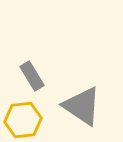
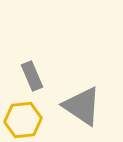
gray rectangle: rotated 8 degrees clockwise
